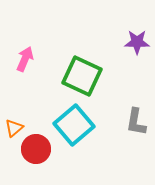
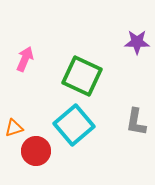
orange triangle: rotated 24 degrees clockwise
red circle: moved 2 px down
